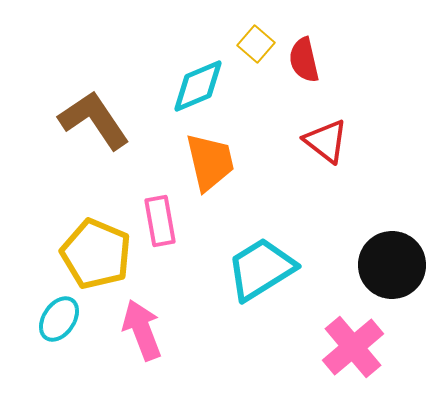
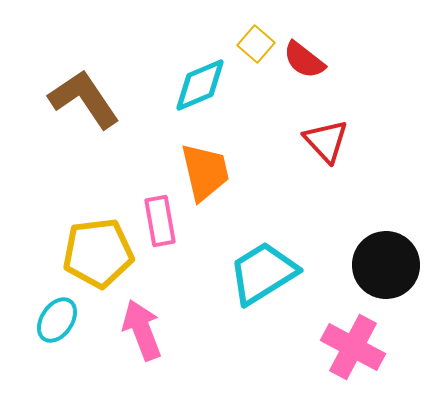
red semicircle: rotated 39 degrees counterclockwise
cyan diamond: moved 2 px right, 1 px up
brown L-shape: moved 10 px left, 21 px up
red triangle: rotated 9 degrees clockwise
orange trapezoid: moved 5 px left, 10 px down
yellow pentagon: moved 2 px right, 1 px up; rotated 30 degrees counterclockwise
black circle: moved 6 px left
cyan trapezoid: moved 2 px right, 4 px down
cyan ellipse: moved 2 px left, 1 px down
pink cross: rotated 22 degrees counterclockwise
